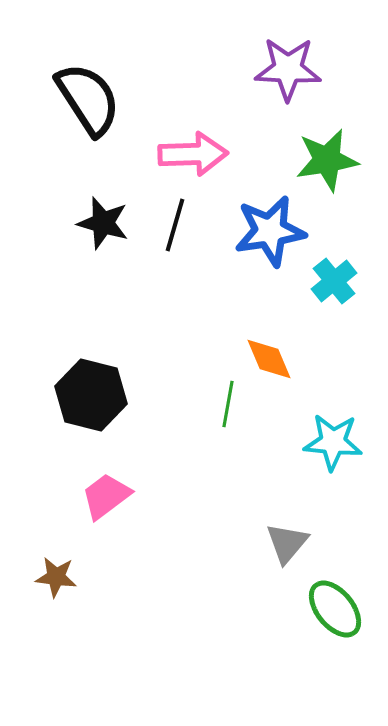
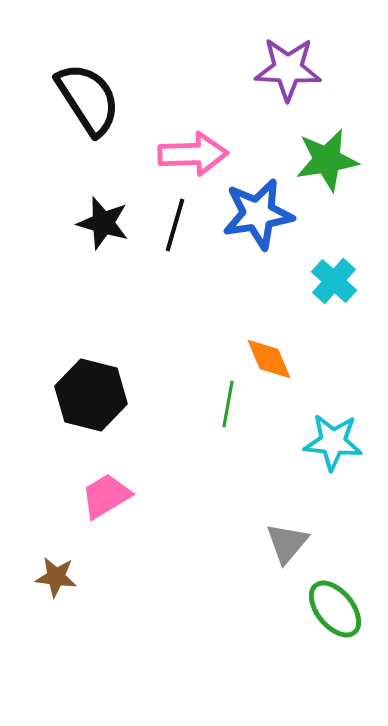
blue star: moved 12 px left, 17 px up
cyan cross: rotated 9 degrees counterclockwise
pink trapezoid: rotated 6 degrees clockwise
